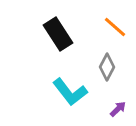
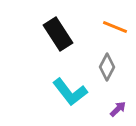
orange line: rotated 20 degrees counterclockwise
